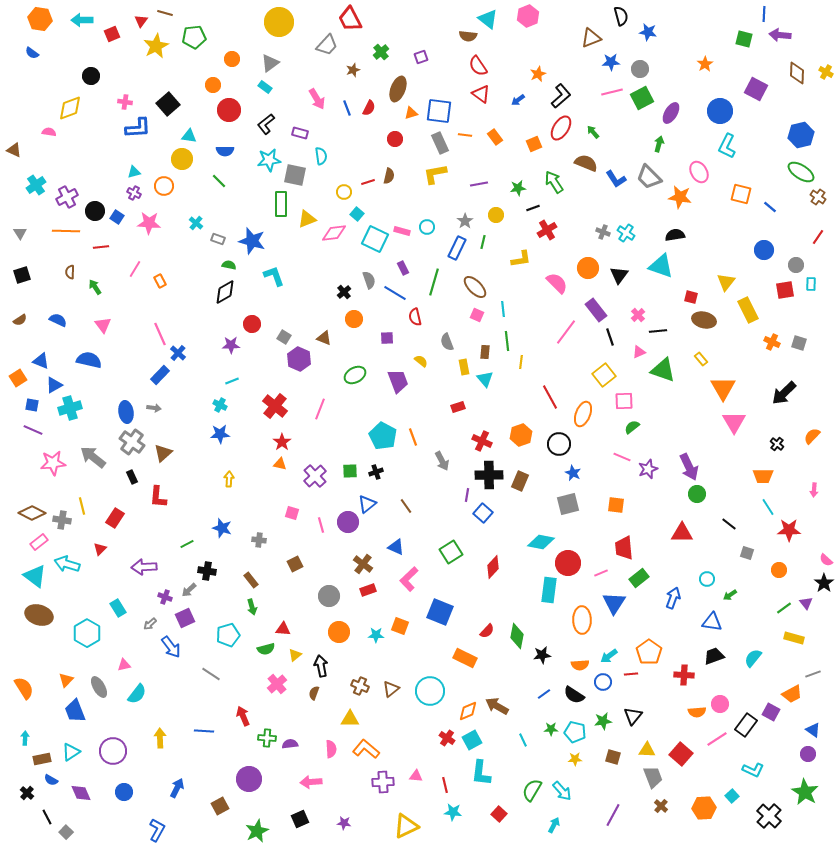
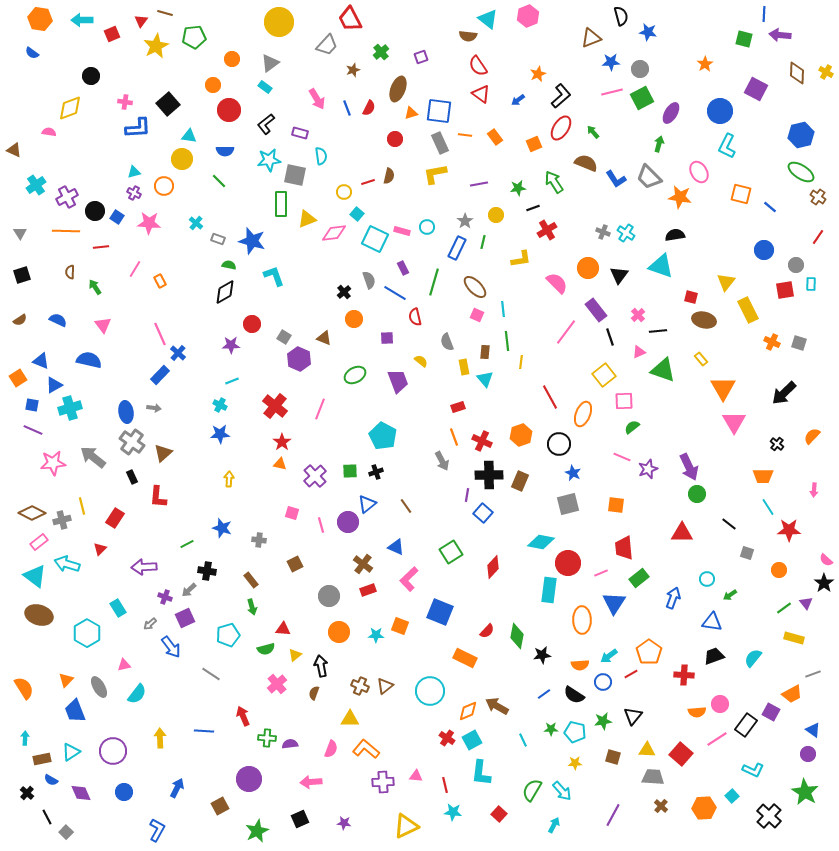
orange line at (413, 437): moved 41 px right
gray cross at (62, 520): rotated 24 degrees counterclockwise
red line at (631, 674): rotated 24 degrees counterclockwise
brown triangle at (391, 689): moved 6 px left, 3 px up
pink semicircle at (331, 749): rotated 24 degrees clockwise
yellow star at (575, 759): moved 4 px down
gray trapezoid at (653, 777): rotated 65 degrees counterclockwise
